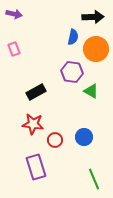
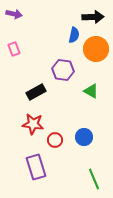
blue semicircle: moved 1 px right, 2 px up
purple hexagon: moved 9 px left, 2 px up
